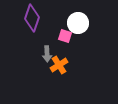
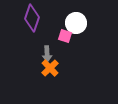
white circle: moved 2 px left
orange cross: moved 9 px left, 3 px down; rotated 12 degrees counterclockwise
